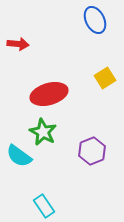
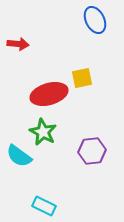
yellow square: moved 23 px left; rotated 20 degrees clockwise
purple hexagon: rotated 16 degrees clockwise
cyan rectangle: rotated 30 degrees counterclockwise
